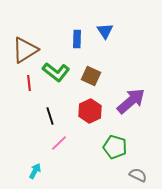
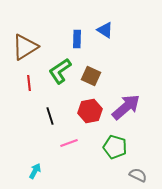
blue triangle: moved 1 px up; rotated 24 degrees counterclockwise
brown triangle: moved 3 px up
green L-shape: moved 4 px right, 1 px up; rotated 108 degrees clockwise
purple arrow: moved 5 px left, 6 px down
red hexagon: rotated 15 degrees clockwise
pink line: moved 10 px right; rotated 24 degrees clockwise
